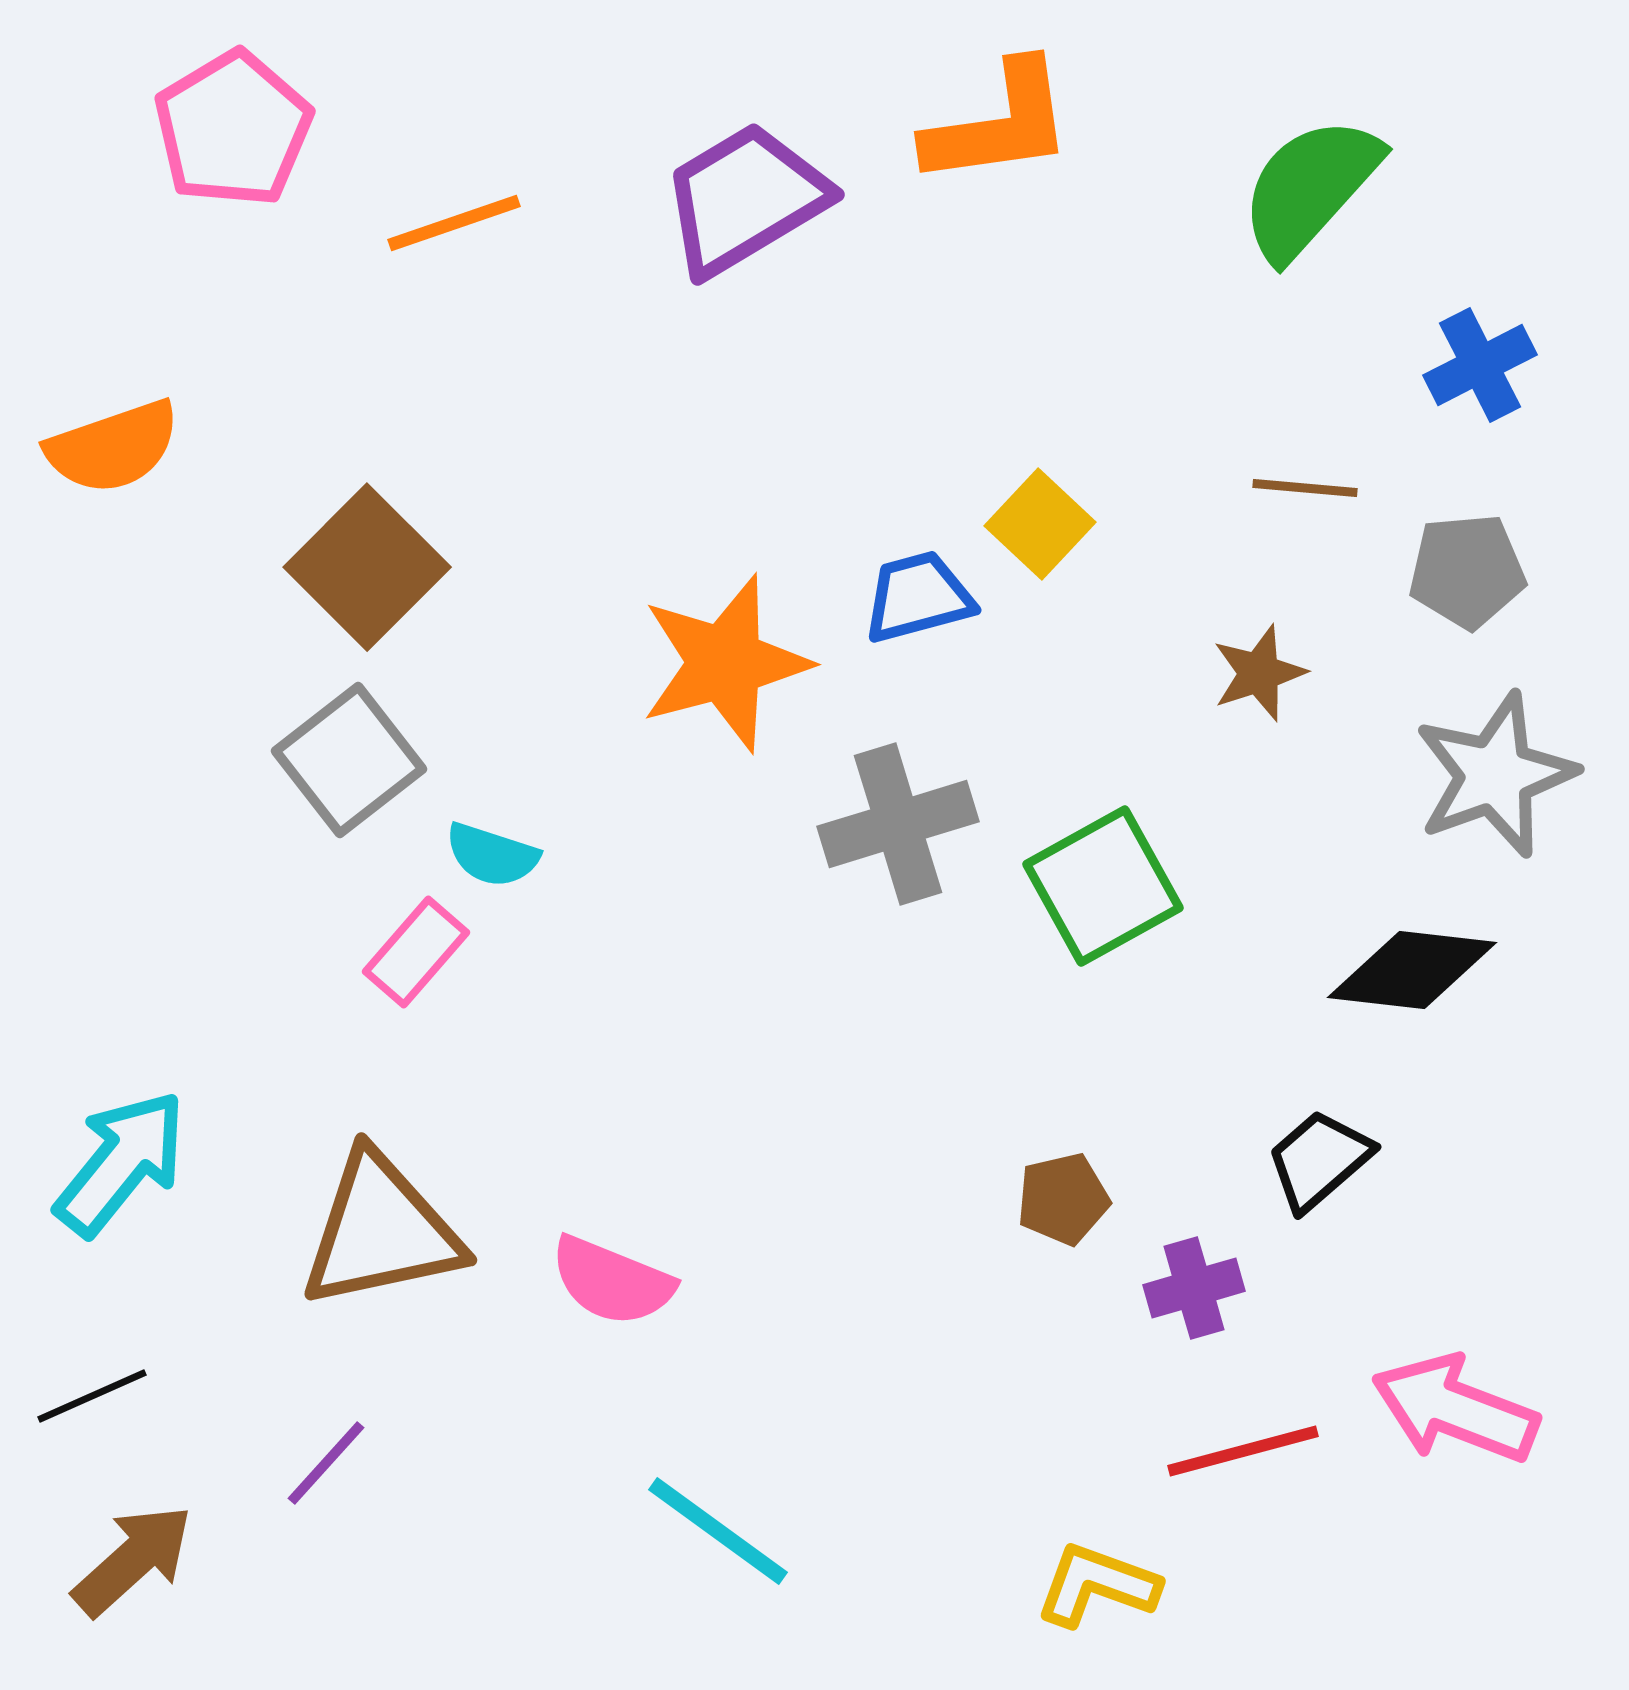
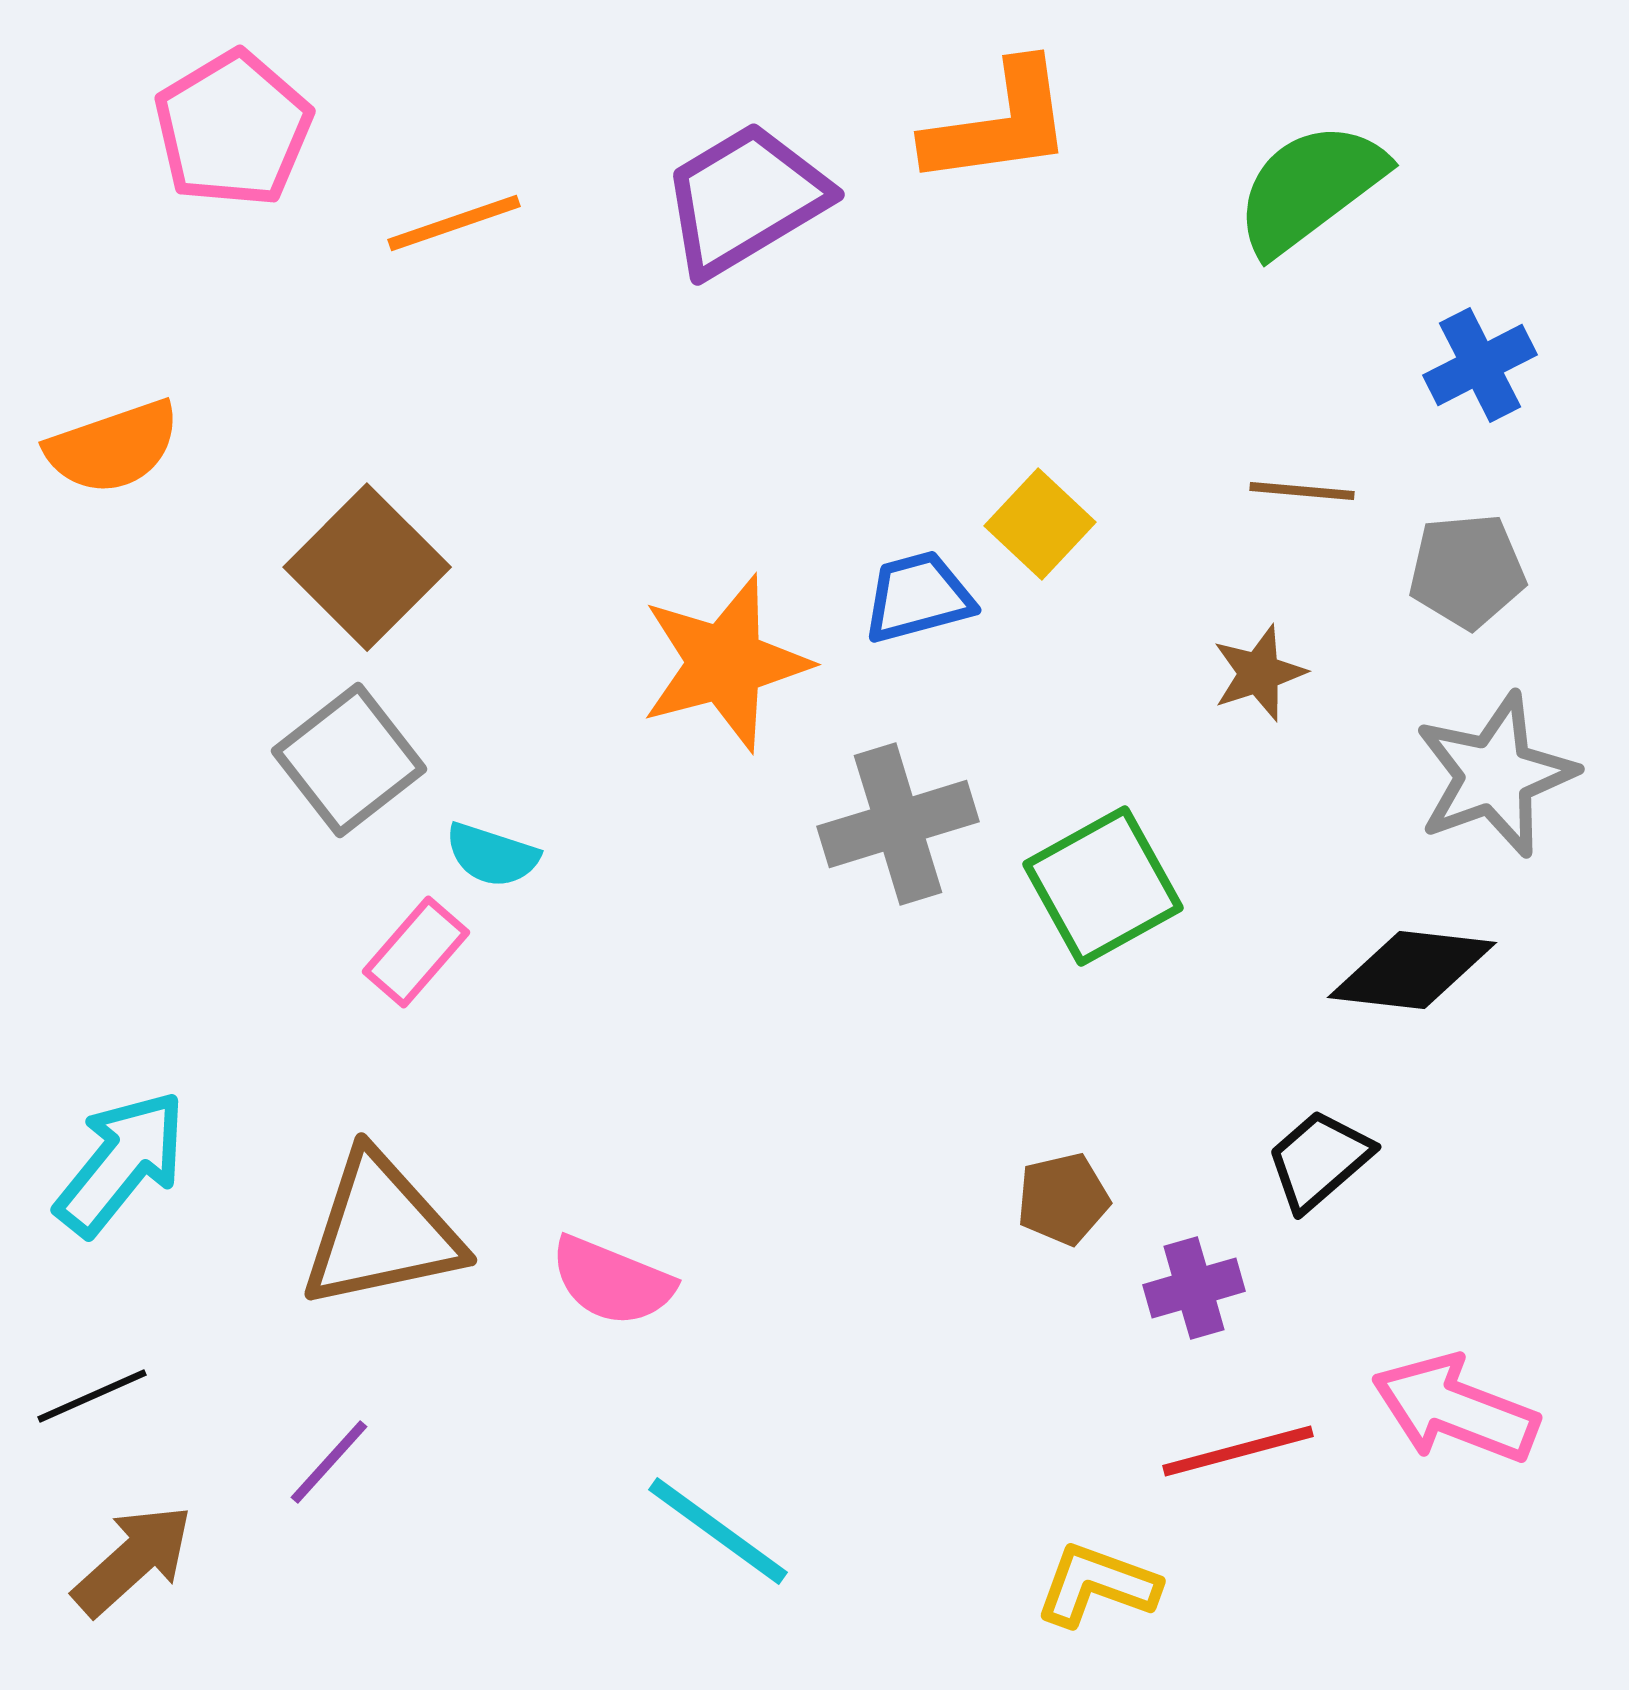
green semicircle: rotated 11 degrees clockwise
brown line: moved 3 px left, 3 px down
red line: moved 5 px left
purple line: moved 3 px right, 1 px up
